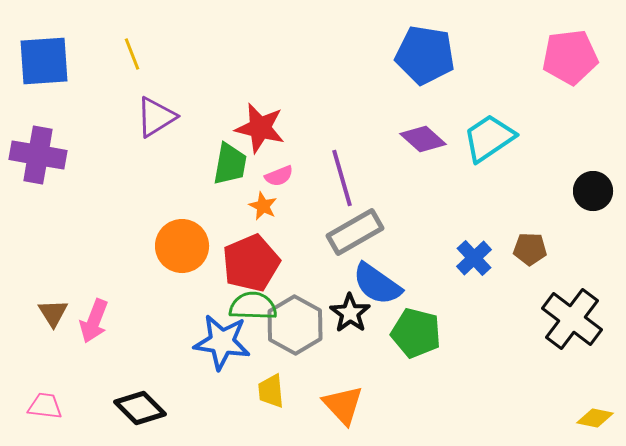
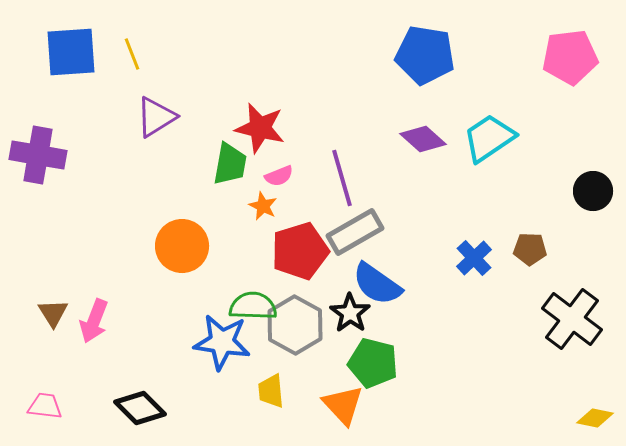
blue square: moved 27 px right, 9 px up
red pentagon: moved 49 px right, 12 px up; rotated 6 degrees clockwise
green pentagon: moved 43 px left, 30 px down
